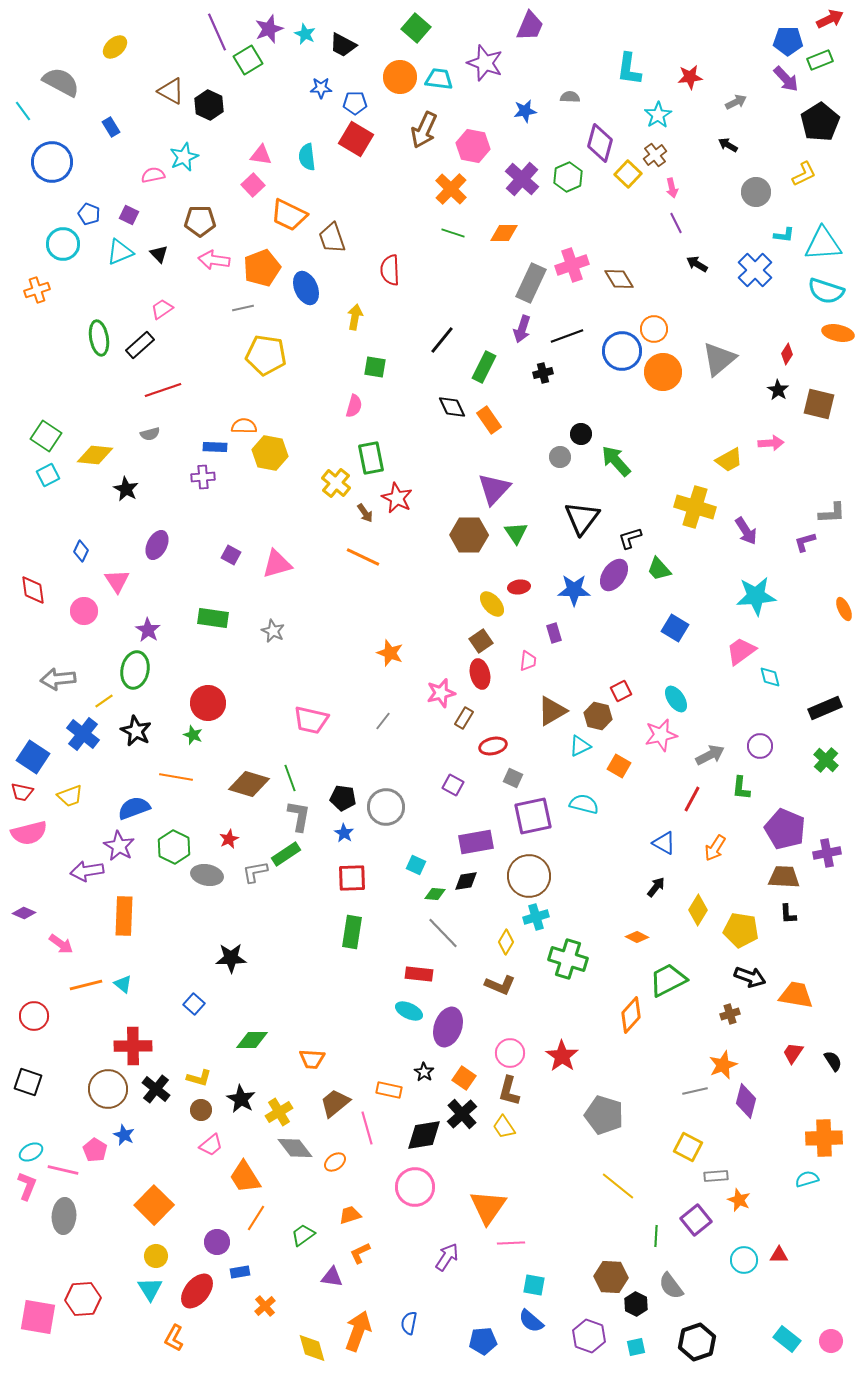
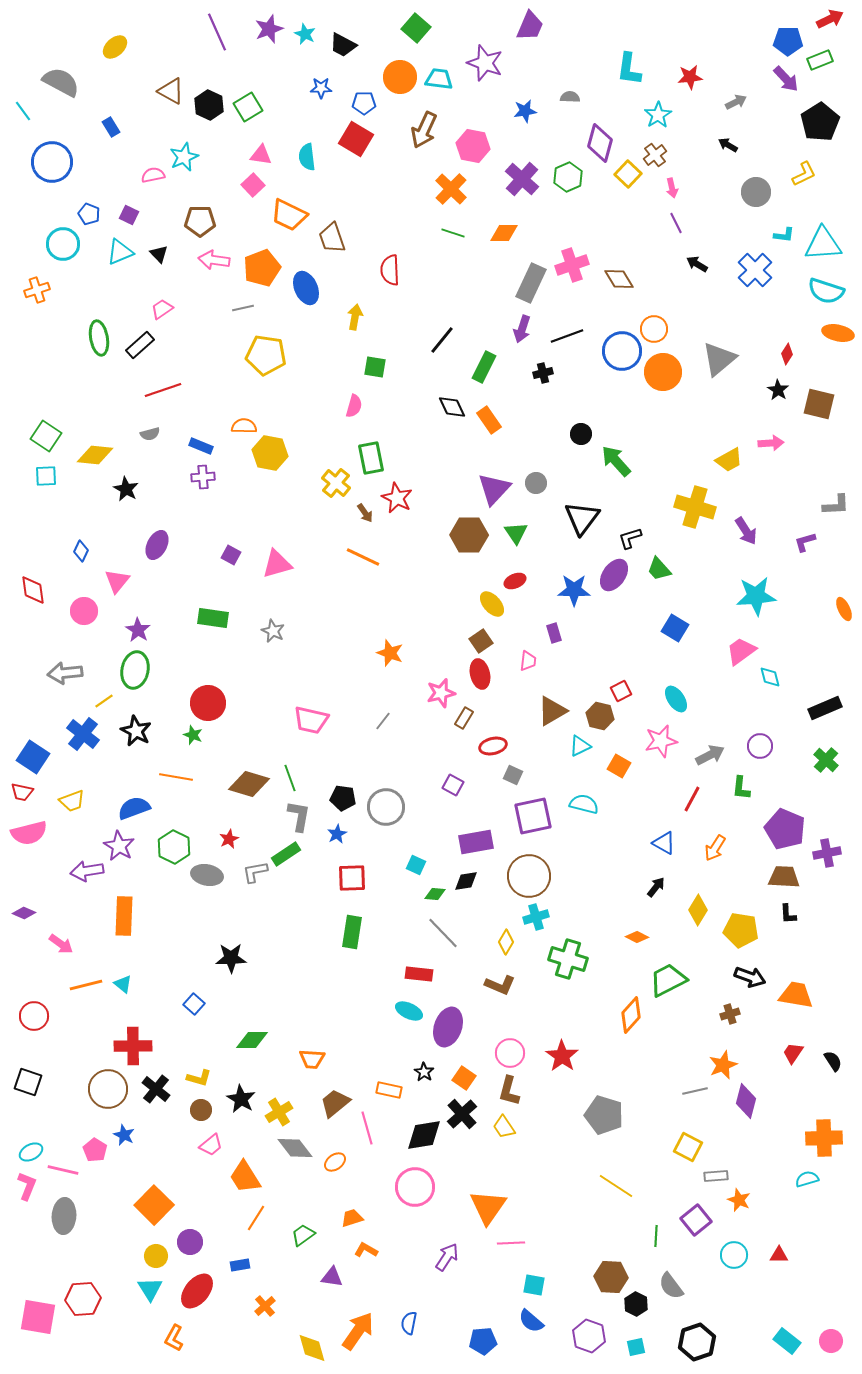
green square at (248, 60): moved 47 px down
blue pentagon at (355, 103): moved 9 px right
blue rectangle at (215, 447): moved 14 px left, 1 px up; rotated 20 degrees clockwise
gray circle at (560, 457): moved 24 px left, 26 px down
cyan square at (48, 475): moved 2 px left, 1 px down; rotated 25 degrees clockwise
gray L-shape at (832, 513): moved 4 px right, 8 px up
pink triangle at (117, 581): rotated 12 degrees clockwise
red ellipse at (519, 587): moved 4 px left, 6 px up; rotated 15 degrees counterclockwise
purple star at (148, 630): moved 10 px left
gray arrow at (58, 679): moved 7 px right, 6 px up
brown hexagon at (598, 716): moved 2 px right
pink star at (661, 735): moved 6 px down
gray square at (513, 778): moved 3 px up
yellow trapezoid at (70, 796): moved 2 px right, 5 px down
blue star at (344, 833): moved 7 px left, 1 px down; rotated 12 degrees clockwise
yellow line at (618, 1186): moved 2 px left; rotated 6 degrees counterclockwise
orange trapezoid at (350, 1215): moved 2 px right, 3 px down
purple circle at (217, 1242): moved 27 px left
orange L-shape at (360, 1253): moved 6 px right, 3 px up; rotated 55 degrees clockwise
cyan circle at (744, 1260): moved 10 px left, 5 px up
blue rectangle at (240, 1272): moved 7 px up
orange arrow at (358, 1331): rotated 15 degrees clockwise
cyan rectangle at (787, 1339): moved 2 px down
